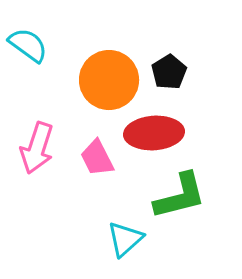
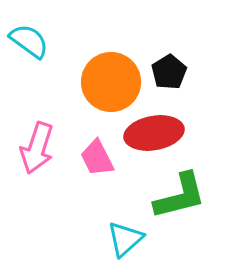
cyan semicircle: moved 1 px right, 4 px up
orange circle: moved 2 px right, 2 px down
red ellipse: rotated 6 degrees counterclockwise
